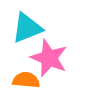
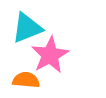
pink star: moved 1 px right, 3 px up; rotated 21 degrees clockwise
